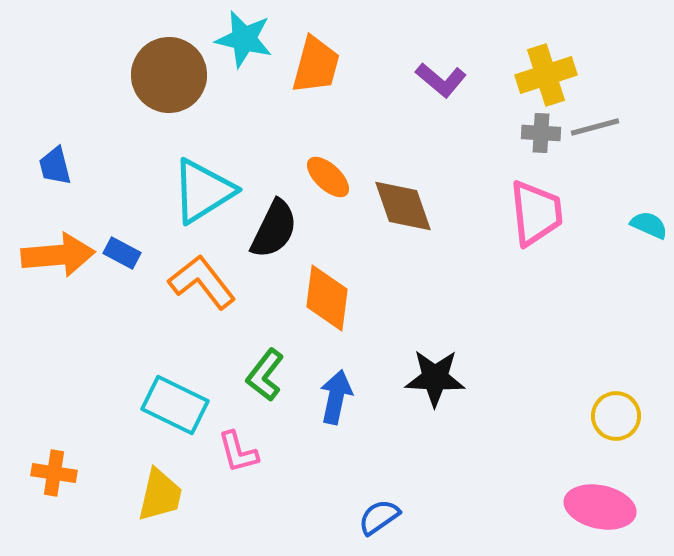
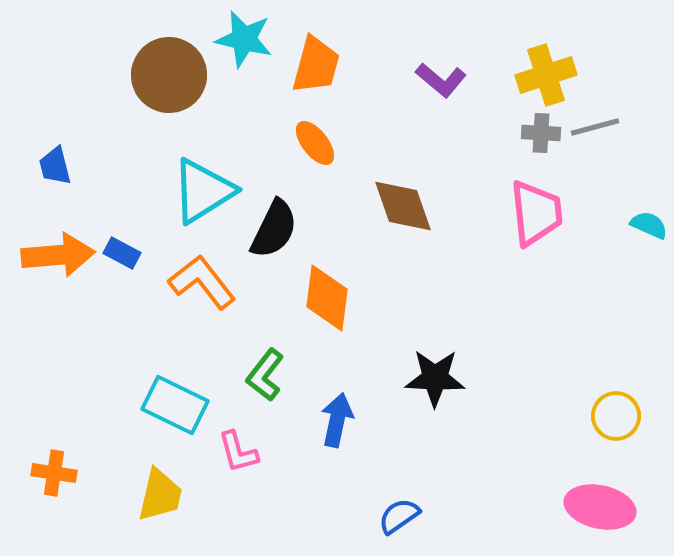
orange ellipse: moved 13 px left, 34 px up; rotated 9 degrees clockwise
blue arrow: moved 1 px right, 23 px down
blue semicircle: moved 20 px right, 1 px up
